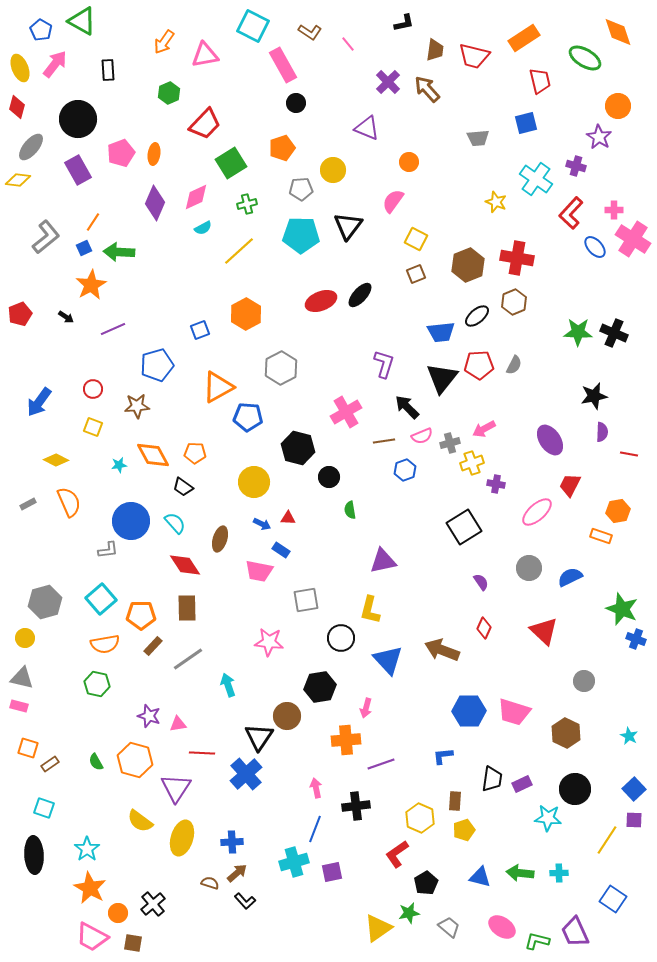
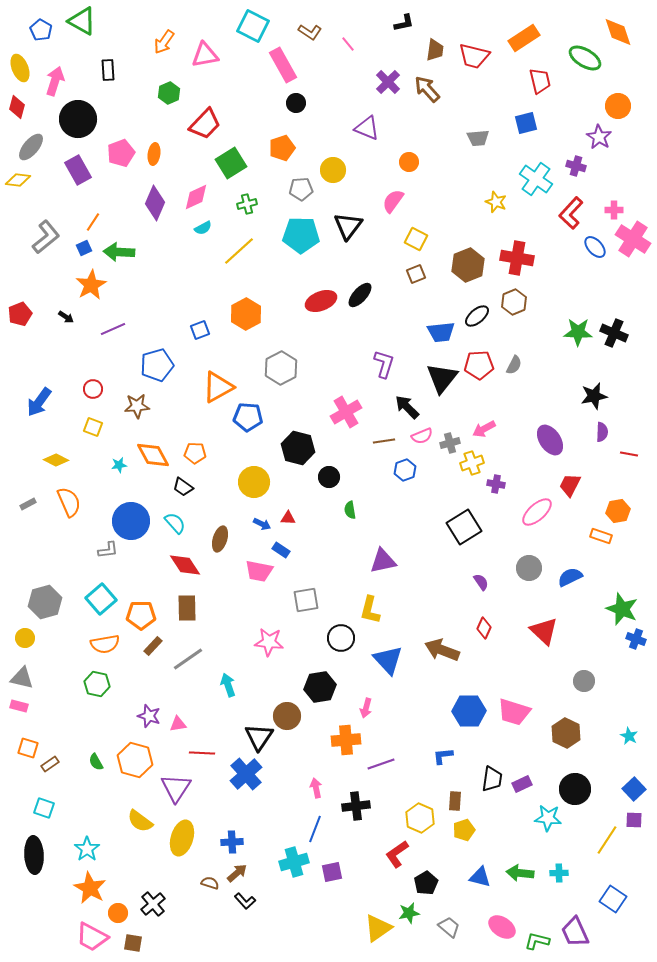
pink arrow at (55, 64): moved 17 px down; rotated 20 degrees counterclockwise
